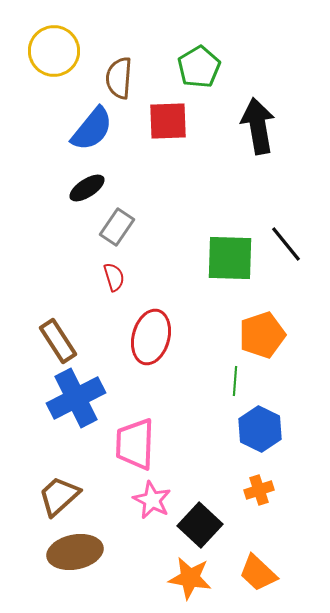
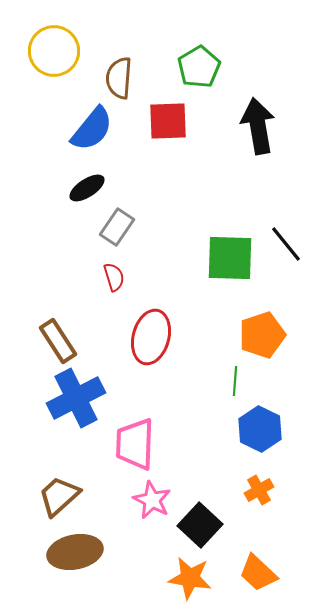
orange cross: rotated 12 degrees counterclockwise
